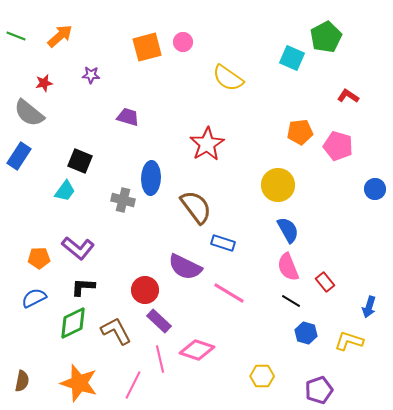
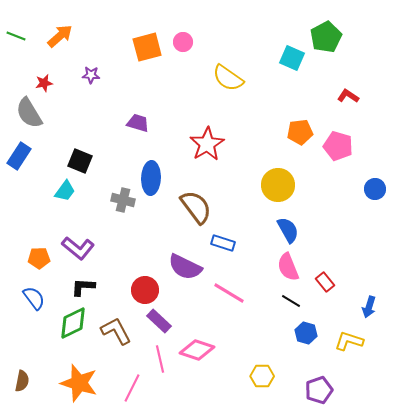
gray semicircle at (29, 113): rotated 20 degrees clockwise
purple trapezoid at (128, 117): moved 10 px right, 6 px down
blue semicircle at (34, 298): rotated 80 degrees clockwise
pink line at (133, 385): moved 1 px left, 3 px down
